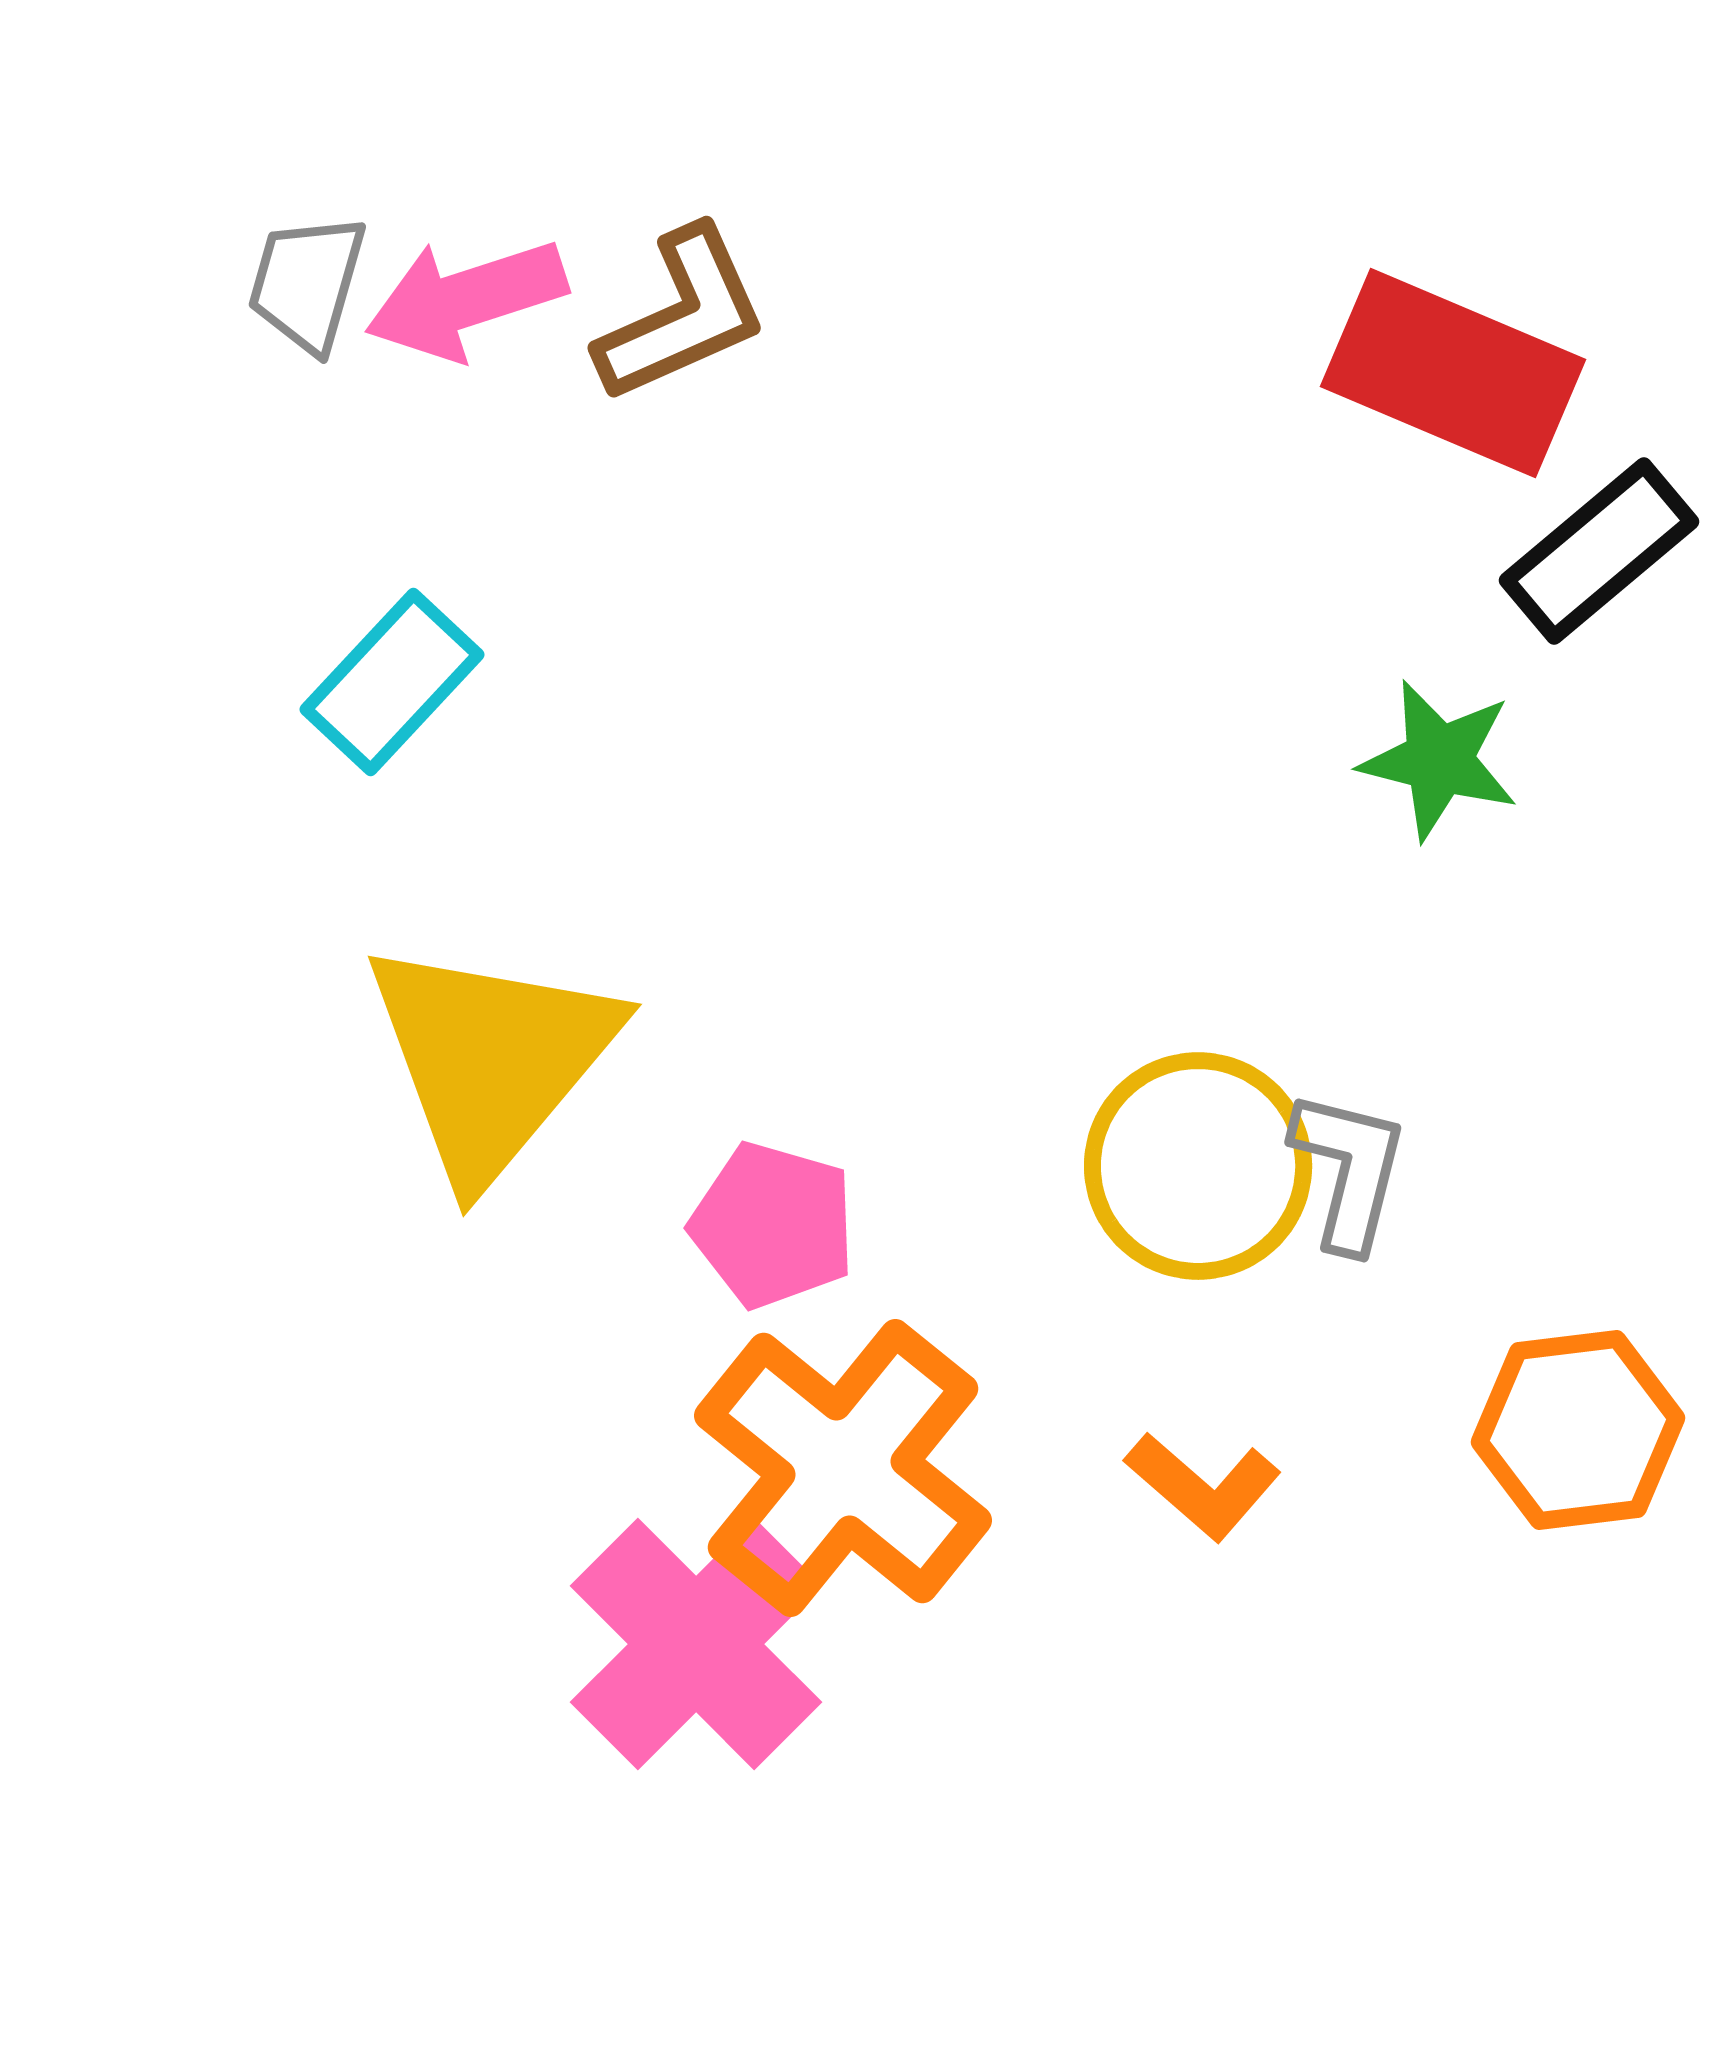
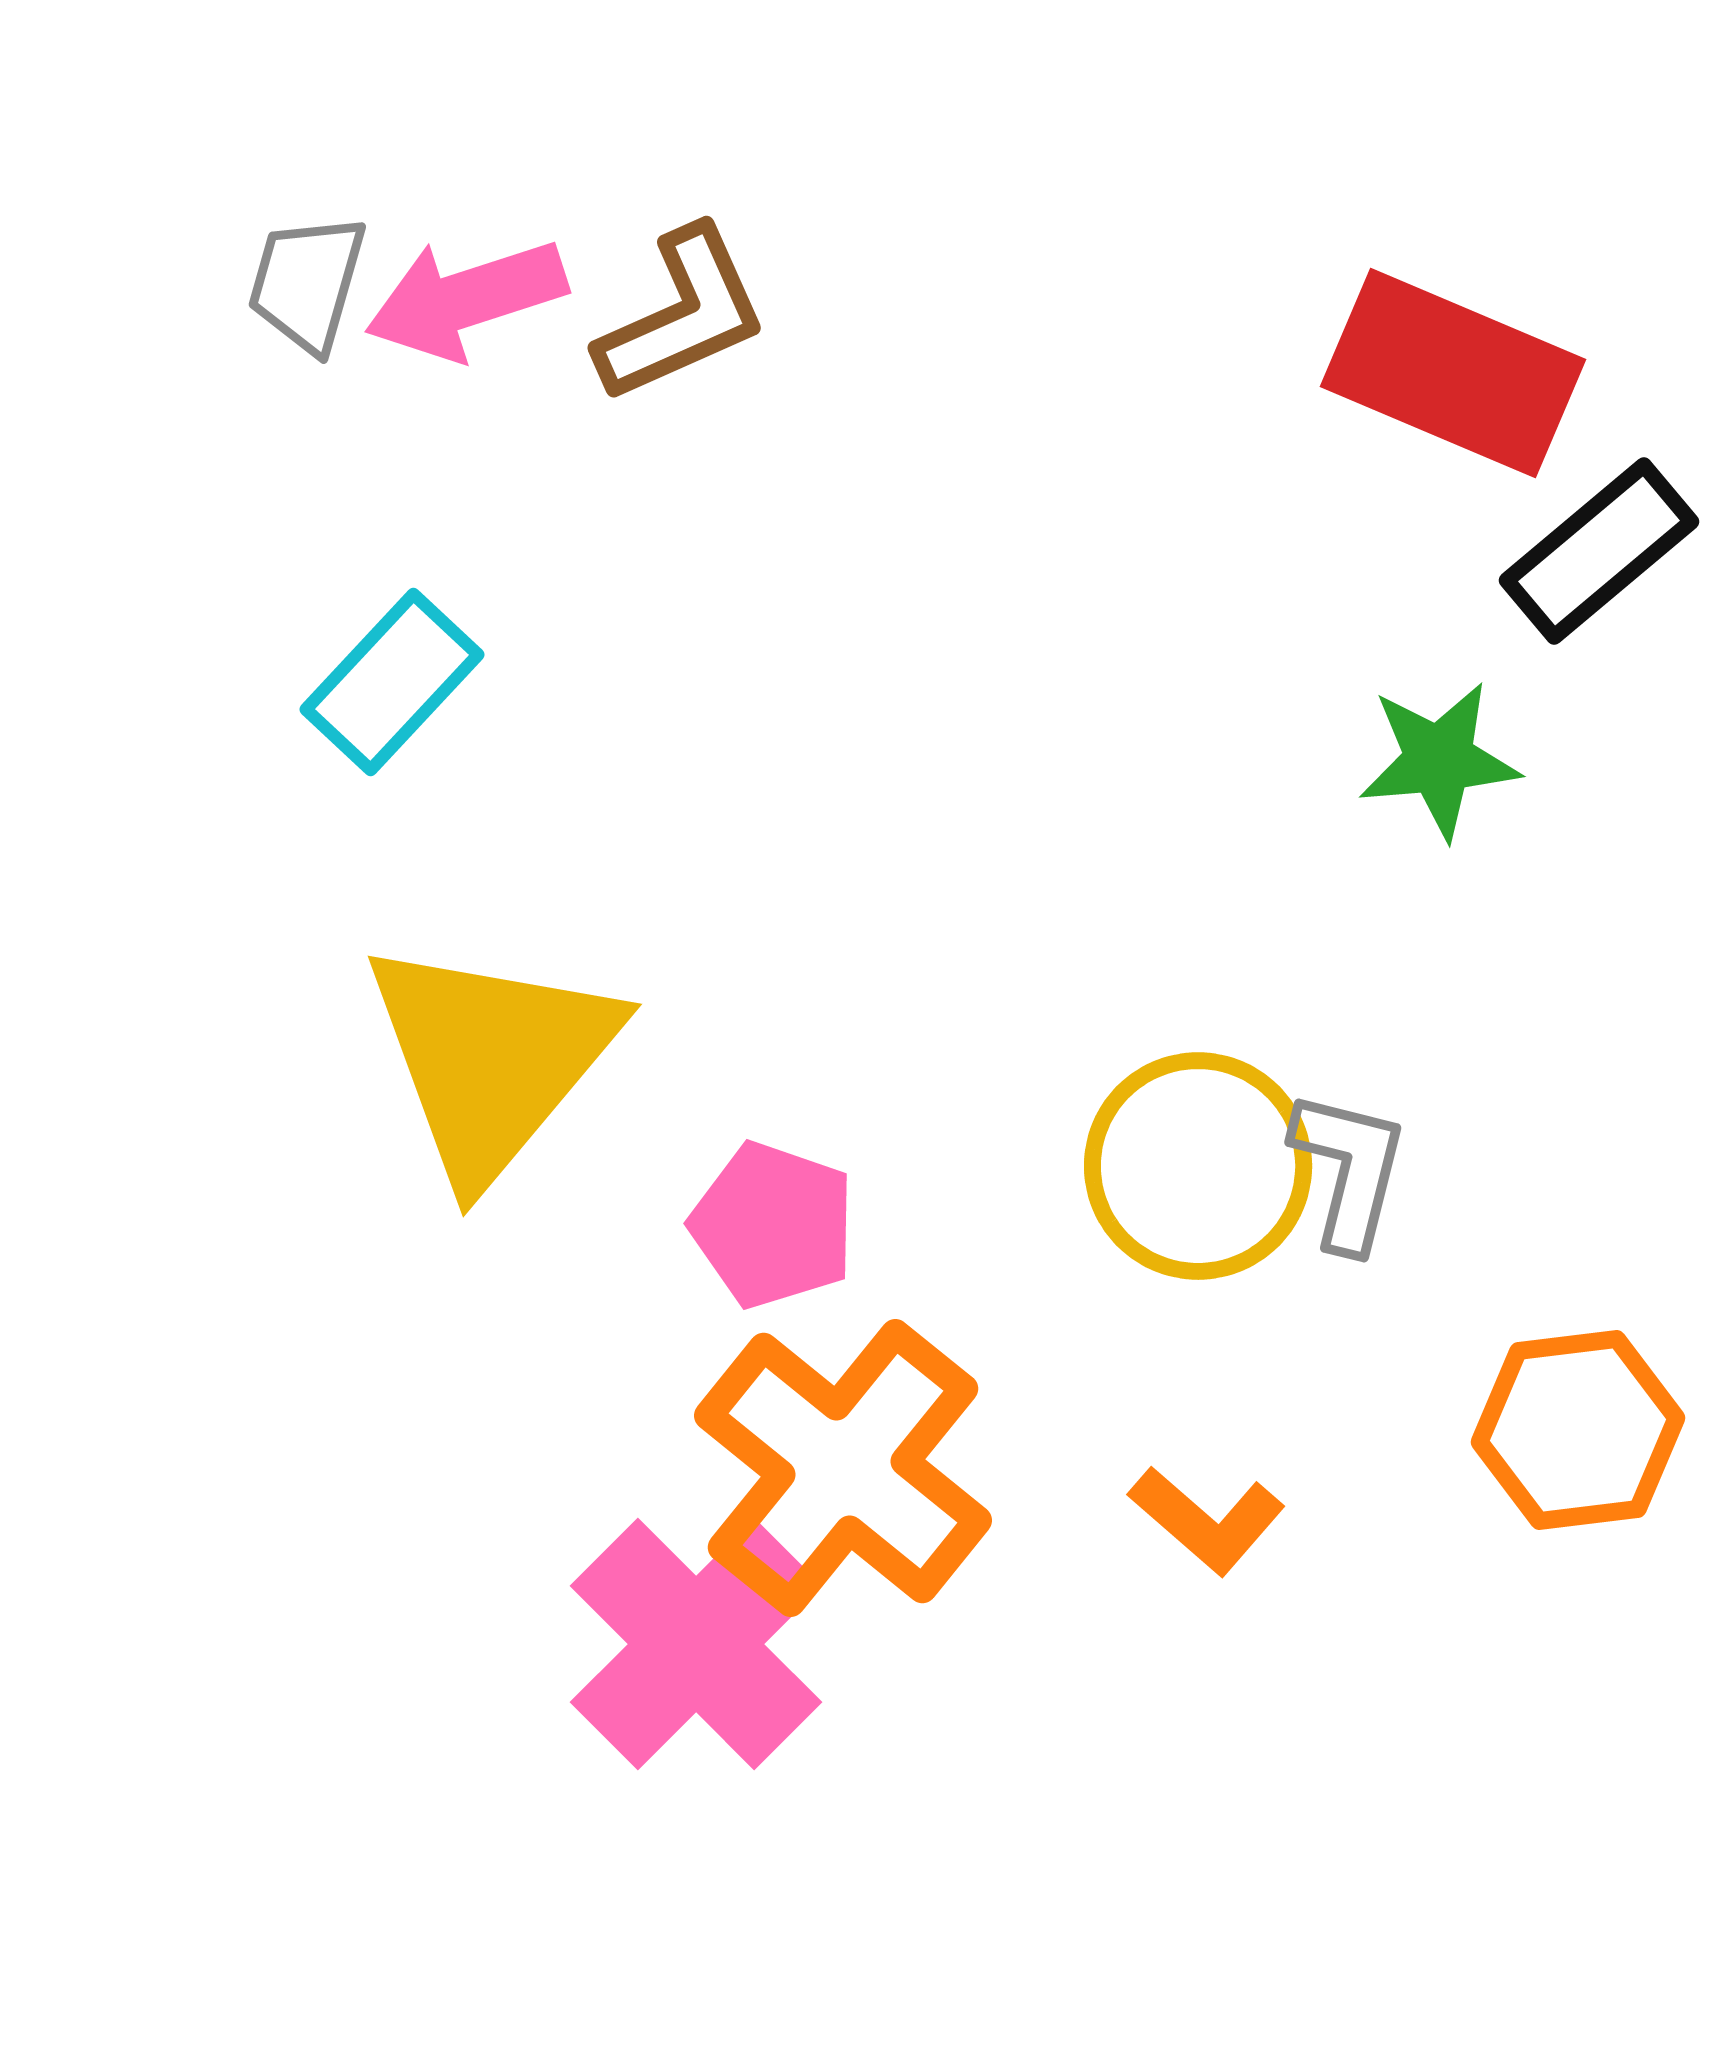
green star: rotated 19 degrees counterclockwise
pink pentagon: rotated 3 degrees clockwise
orange L-shape: moved 4 px right, 34 px down
